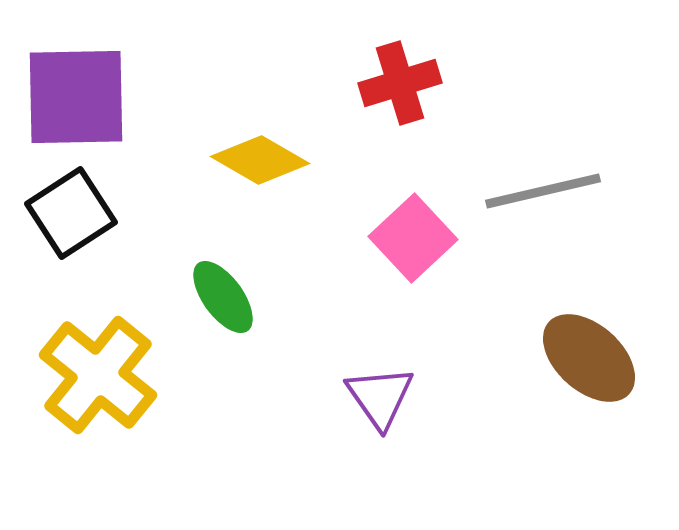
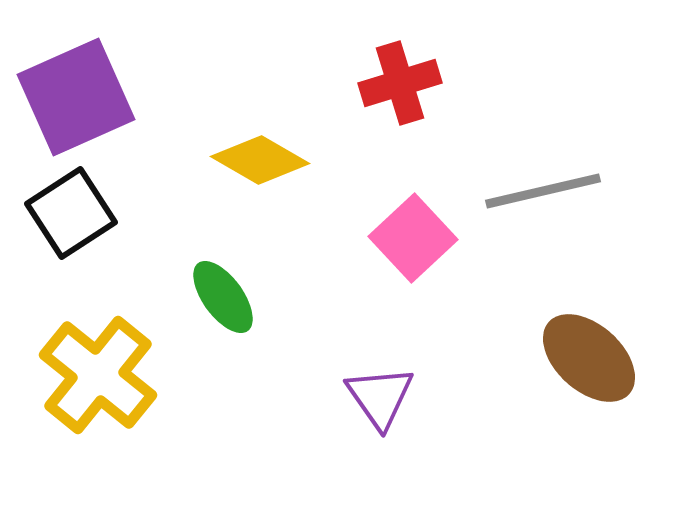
purple square: rotated 23 degrees counterclockwise
